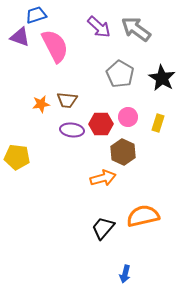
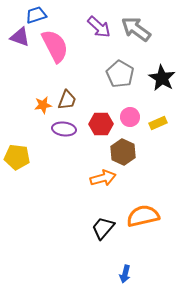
brown trapezoid: rotated 75 degrees counterclockwise
orange star: moved 2 px right, 1 px down
pink circle: moved 2 px right
yellow rectangle: rotated 48 degrees clockwise
purple ellipse: moved 8 px left, 1 px up
